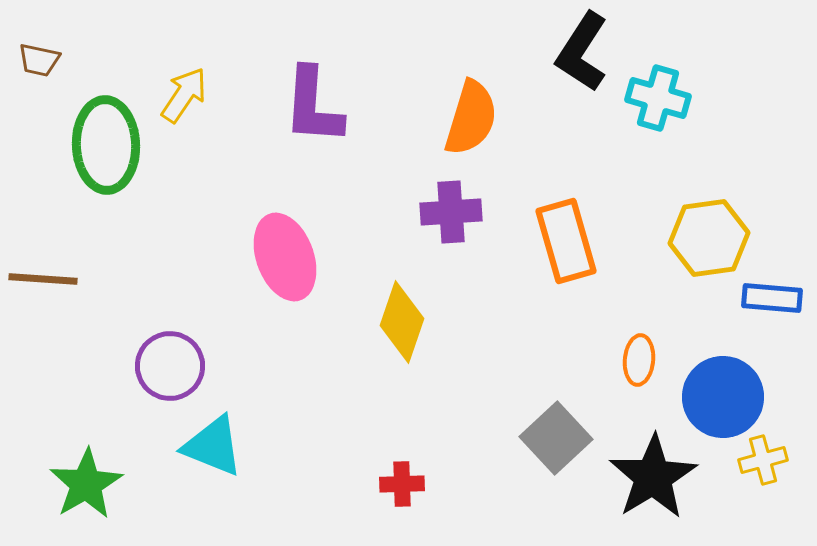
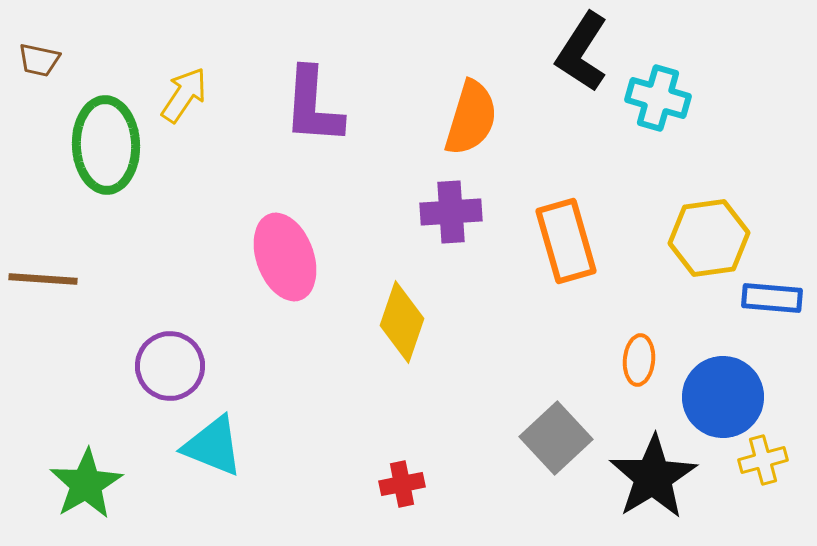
red cross: rotated 9 degrees counterclockwise
